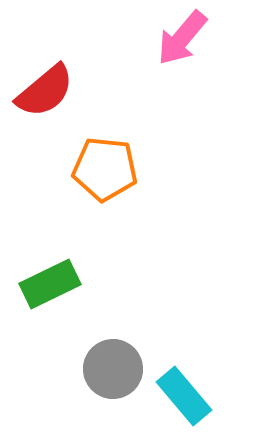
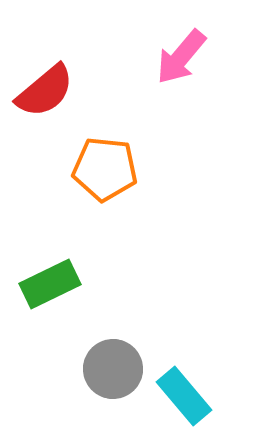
pink arrow: moved 1 px left, 19 px down
